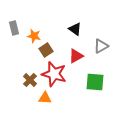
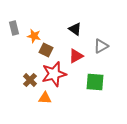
brown square: rotated 32 degrees counterclockwise
red star: rotated 30 degrees counterclockwise
